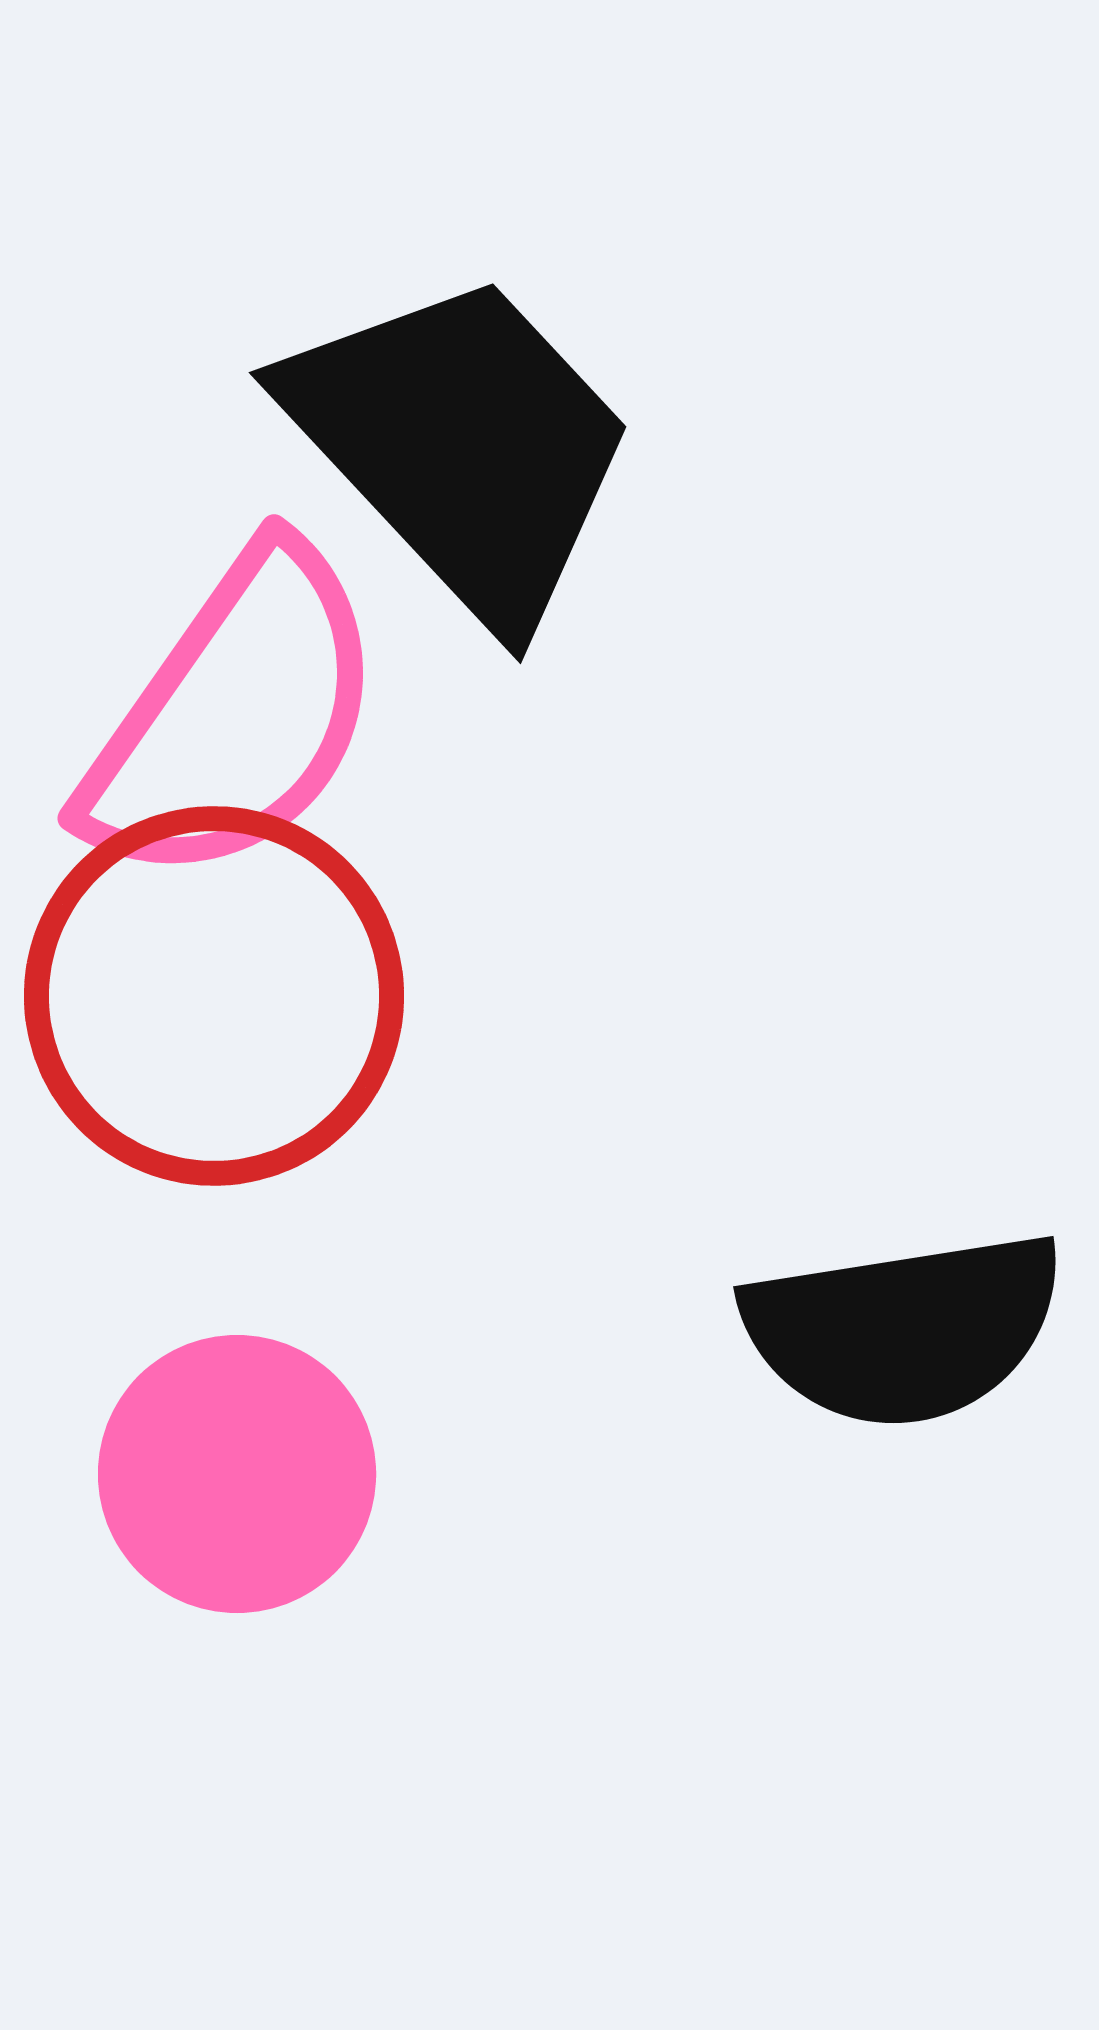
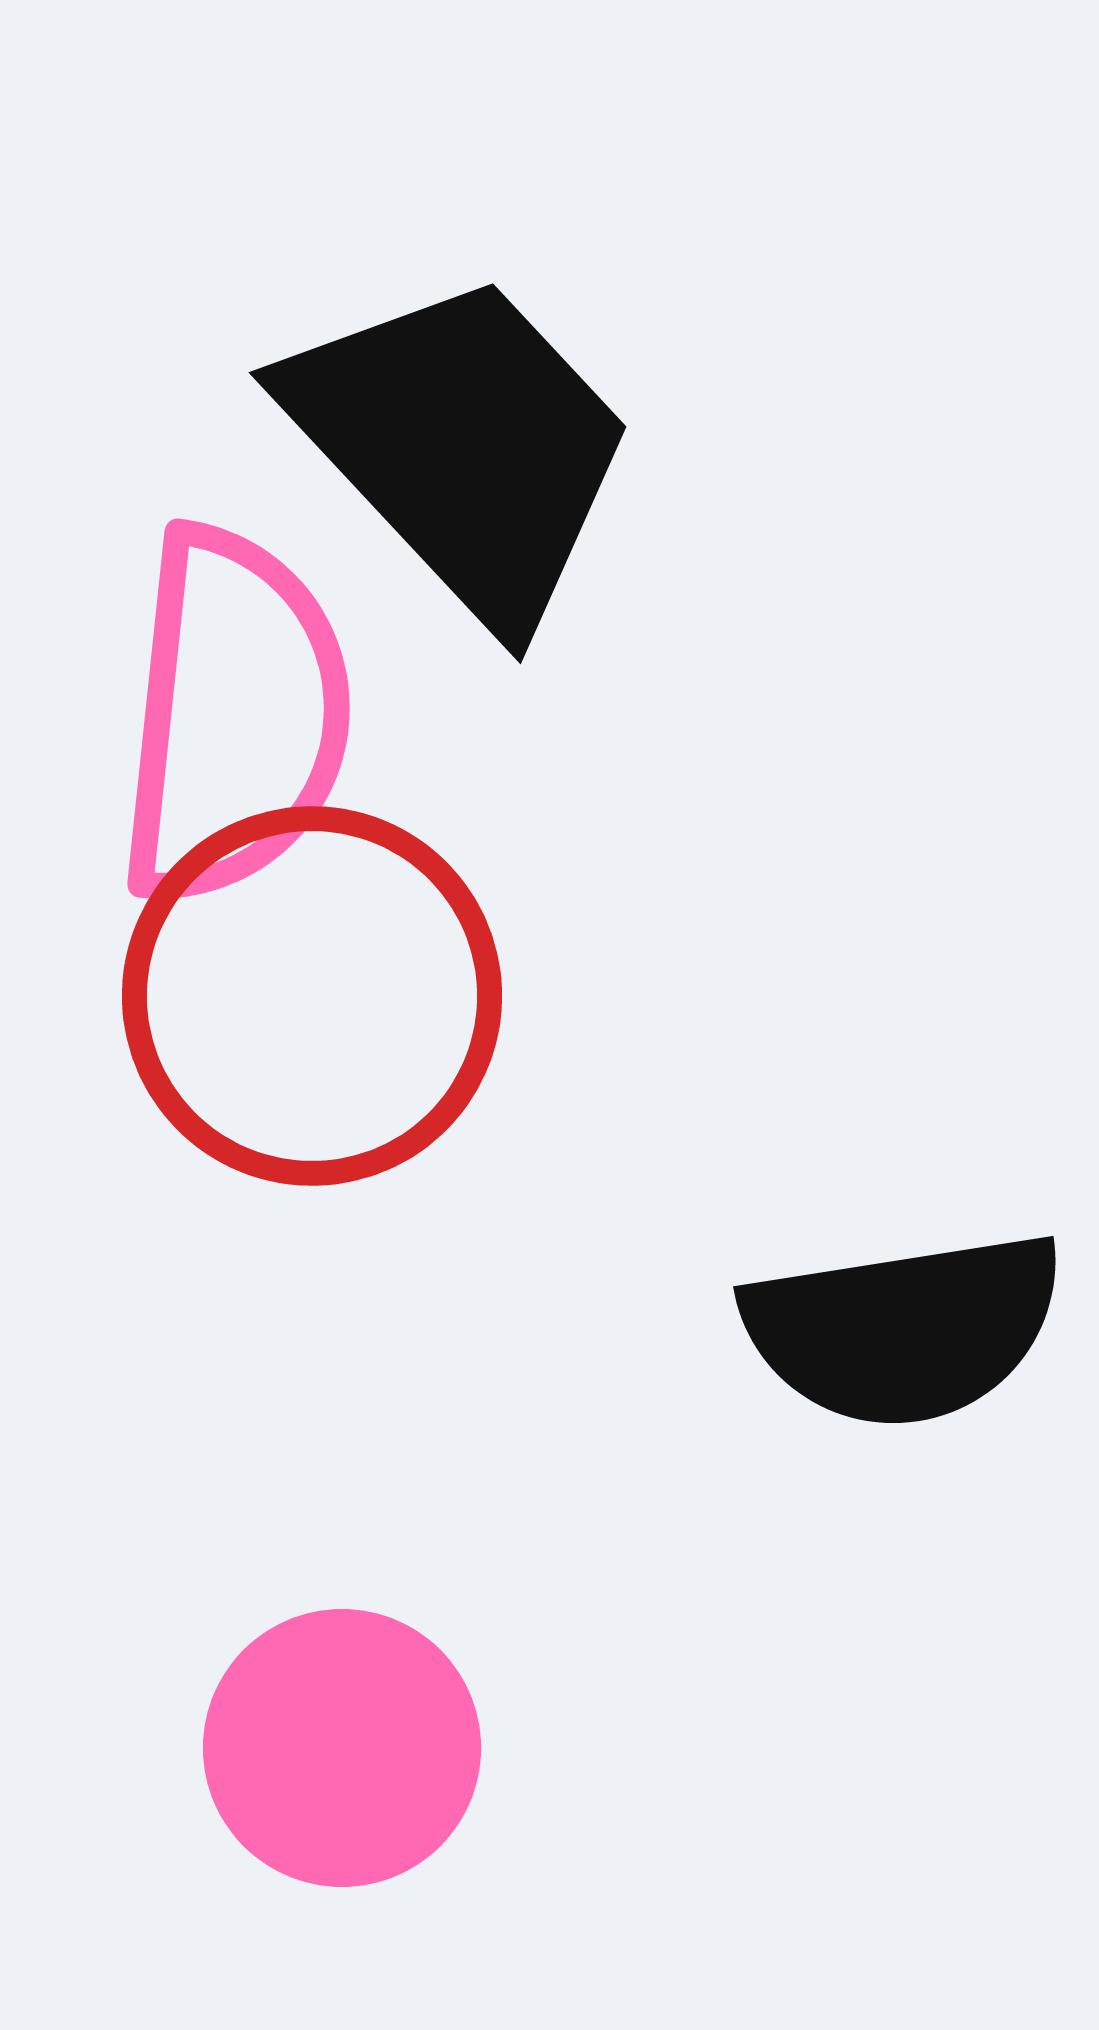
pink semicircle: rotated 29 degrees counterclockwise
red circle: moved 98 px right
pink circle: moved 105 px right, 274 px down
